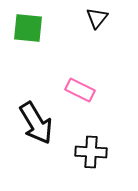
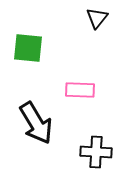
green square: moved 20 px down
pink rectangle: rotated 24 degrees counterclockwise
black cross: moved 5 px right
